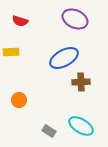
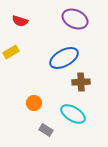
yellow rectangle: rotated 28 degrees counterclockwise
orange circle: moved 15 px right, 3 px down
cyan ellipse: moved 8 px left, 12 px up
gray rectangle: moved 3 px left, 1 px up
